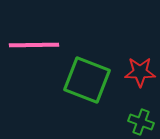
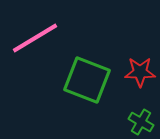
pink line: moved 1 px right, 7 px up; rotated 30 degrees counterclockwise
green cross: rotated 10 degrees clockwise
